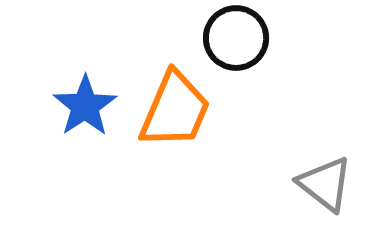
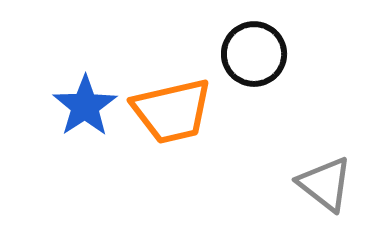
black circle: moved 18 px right, 16 px down
orange trapezoid: moved 3 px left, 1 px down; rotated 54 degrees clockwise
